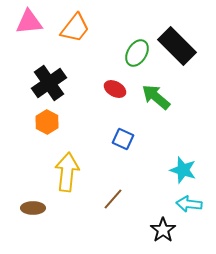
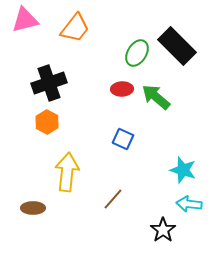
pink triangle: moved 4 px left, 2 px up; rotated 8 degrees counterclockwise
black cross: rotated 16 degrees clockwise
red ellipse: moved 7 px right; rotated 30 degrees counterclockwise
